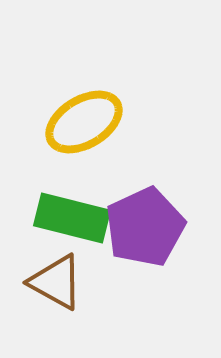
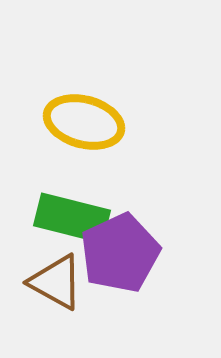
yellow ellipse: rotated 46 degrees clockwise
purple pentagon: moved 25 px left, 26 px down
